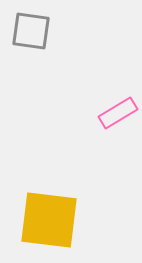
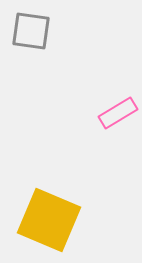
yellow square: rotated 16 degrees clockwise
